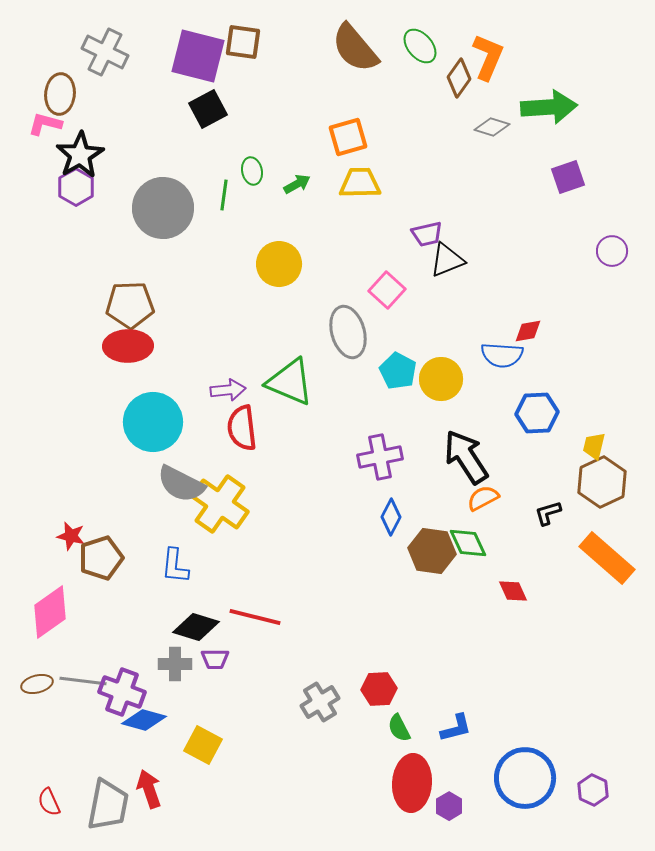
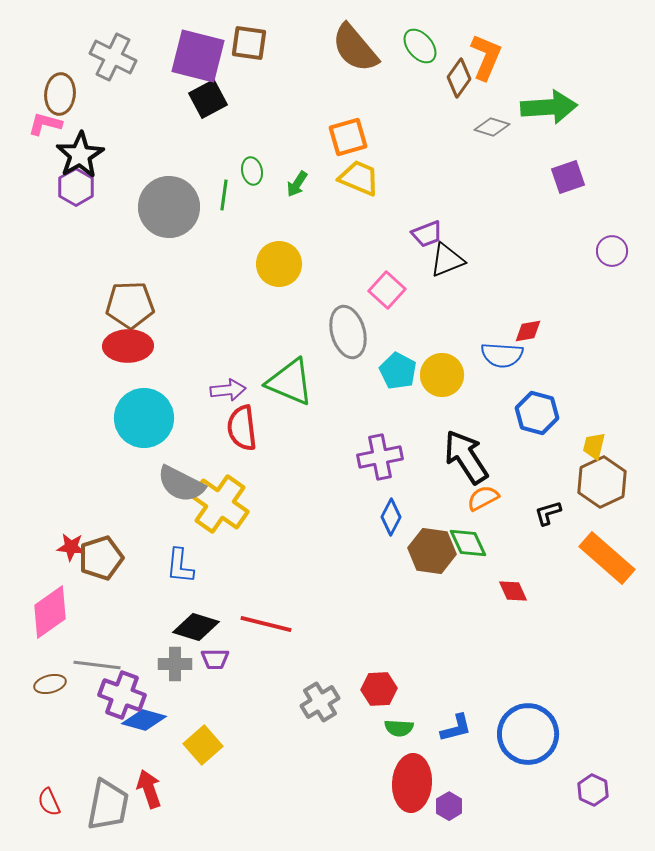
brown square at (243, 42): moved 6 px right, 1 px down
gray cross at (105, 52): moved 8 px right, 5 px down
orange L-shape at (488, 57): moved 2 px left
black square at (208, 109): moved 10 px up
yellow trapezoid at (360, 183): moved 1 px left, 5 px up; rotated 24 degrees clockwise
green arrow at (297, 184): rotated 152 degrees clockwise
gray circle at (163, 208): moved 6 px right, 1 px up
purple trapezoid at (427, 234): rotated 8 degrees counterclockwise
yellow circle at (441, 379): moved 1 px right, 4 px up
blue hexagon at (537, 413): rotated 18 degrees clockwise
cyan circle at (153, 422): moved 9 px left, 4 px up
red star at (71, 536): moved 11 px down; rotated 8 degrees counterclockwise
blue L-shape at (175, 566): moved 5 px right
red line at (255, 617): moved 11 px right, 7 px down
gray line at (83, 681): moved 14 px right, 16 px up
brown ellipse at (37, 684): moved 13 px right
purple cross at (122, 692): moved 3 px down
green semicircle at (399, 728): rotated 60 degrees counterclockwise
yellow square at (203, 745): rotated 21 degrees clockwise
blue circle at (525, 778): moved 3 px right, 44 px up
